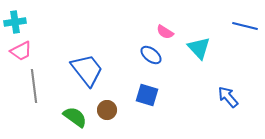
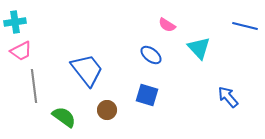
pink semicircle: moved 2 px right, 7 px up
green semicircle: moved 11 px left
